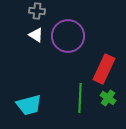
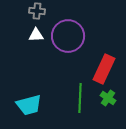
white triangle: rotated 35 degrees counterclockwise
